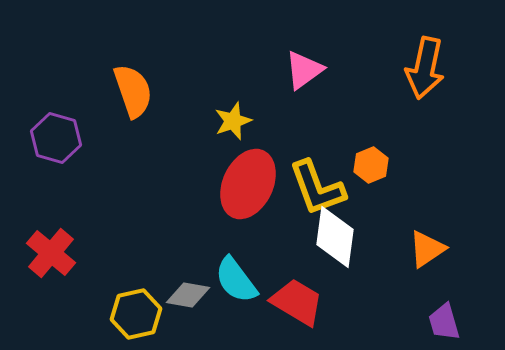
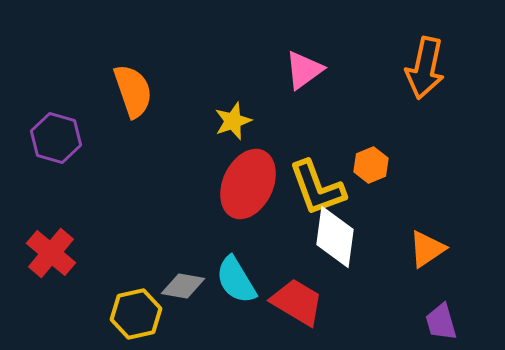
cyan semicircle: rotated 6 degrees clockwise
gray diamond: moved 5 px left, 9 px up
purple trapezoid: moved 3 px left
